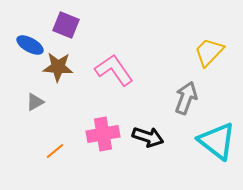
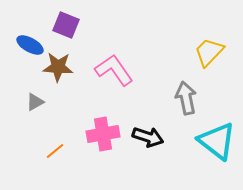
gray arrow: rotated 32 degrees counterclockwise
